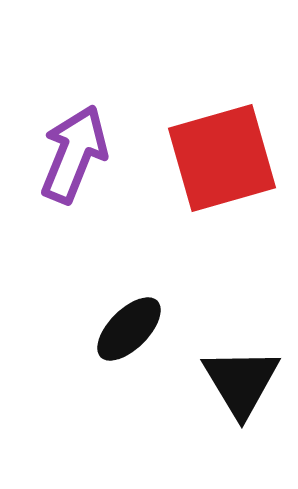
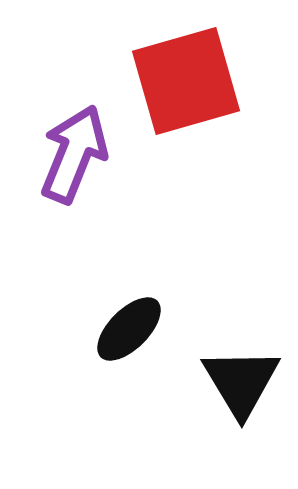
red square: moved 36 px left, 77 px up
